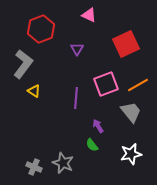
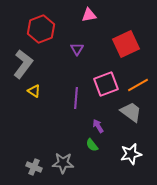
pink triangle: rotated 35 degrees counterclockwise
gray trapezoid: rotated 15 degrees counterclockwise
gray star: rotated 20 degrees counterclockwise
